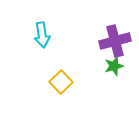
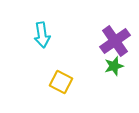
purple cross: rotated 20 degrees counterclockwise
yellow square: rotated 20 degrees counterclockwise
